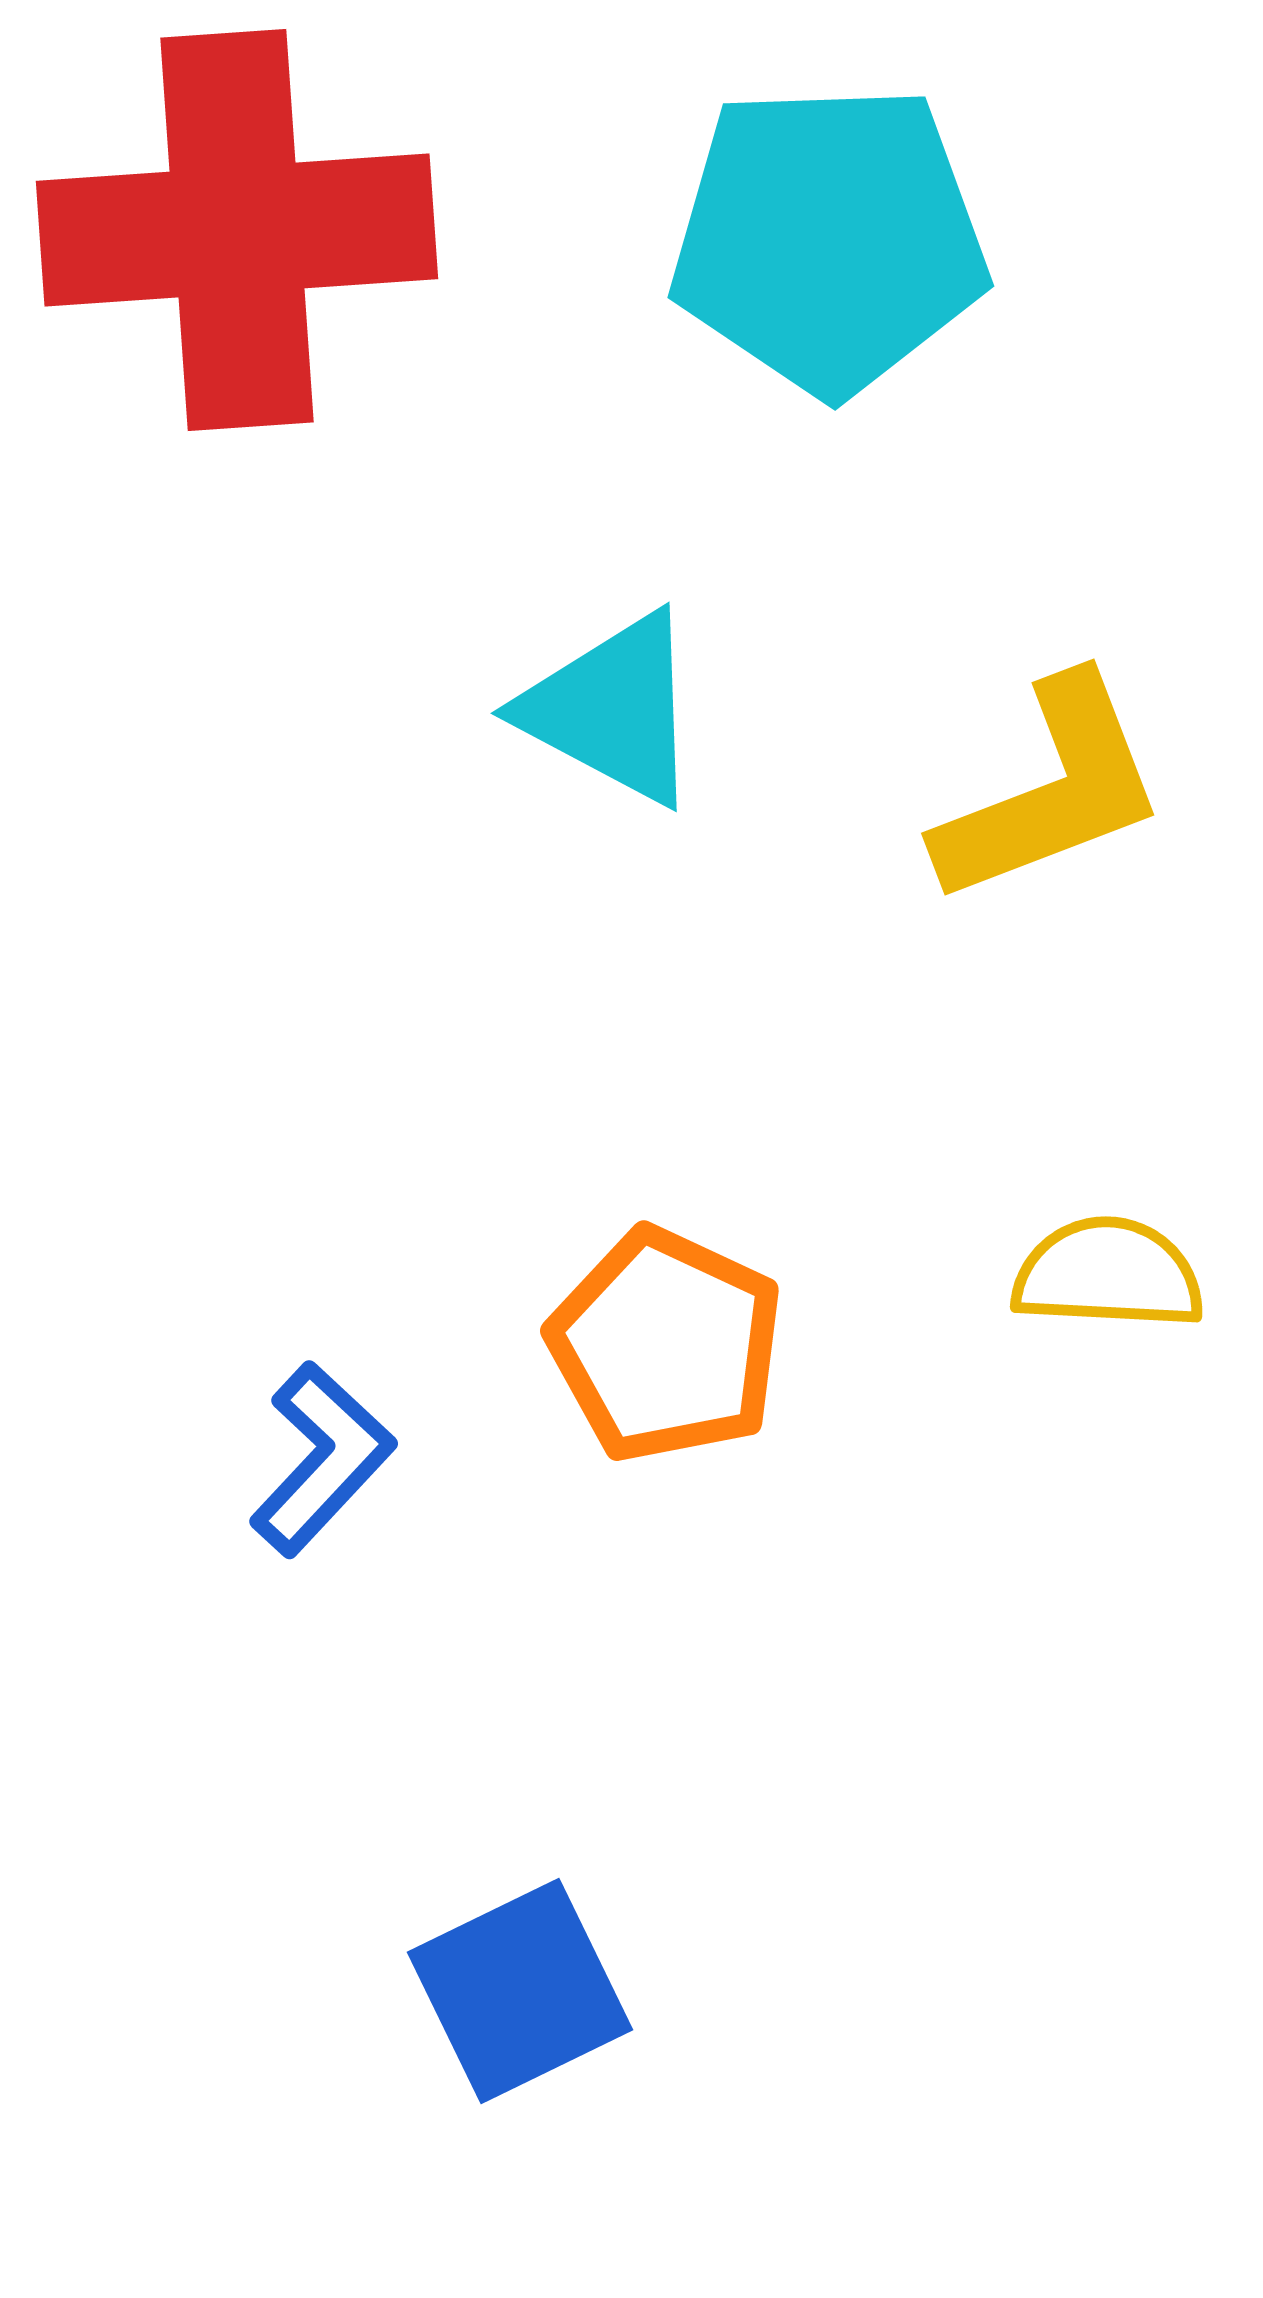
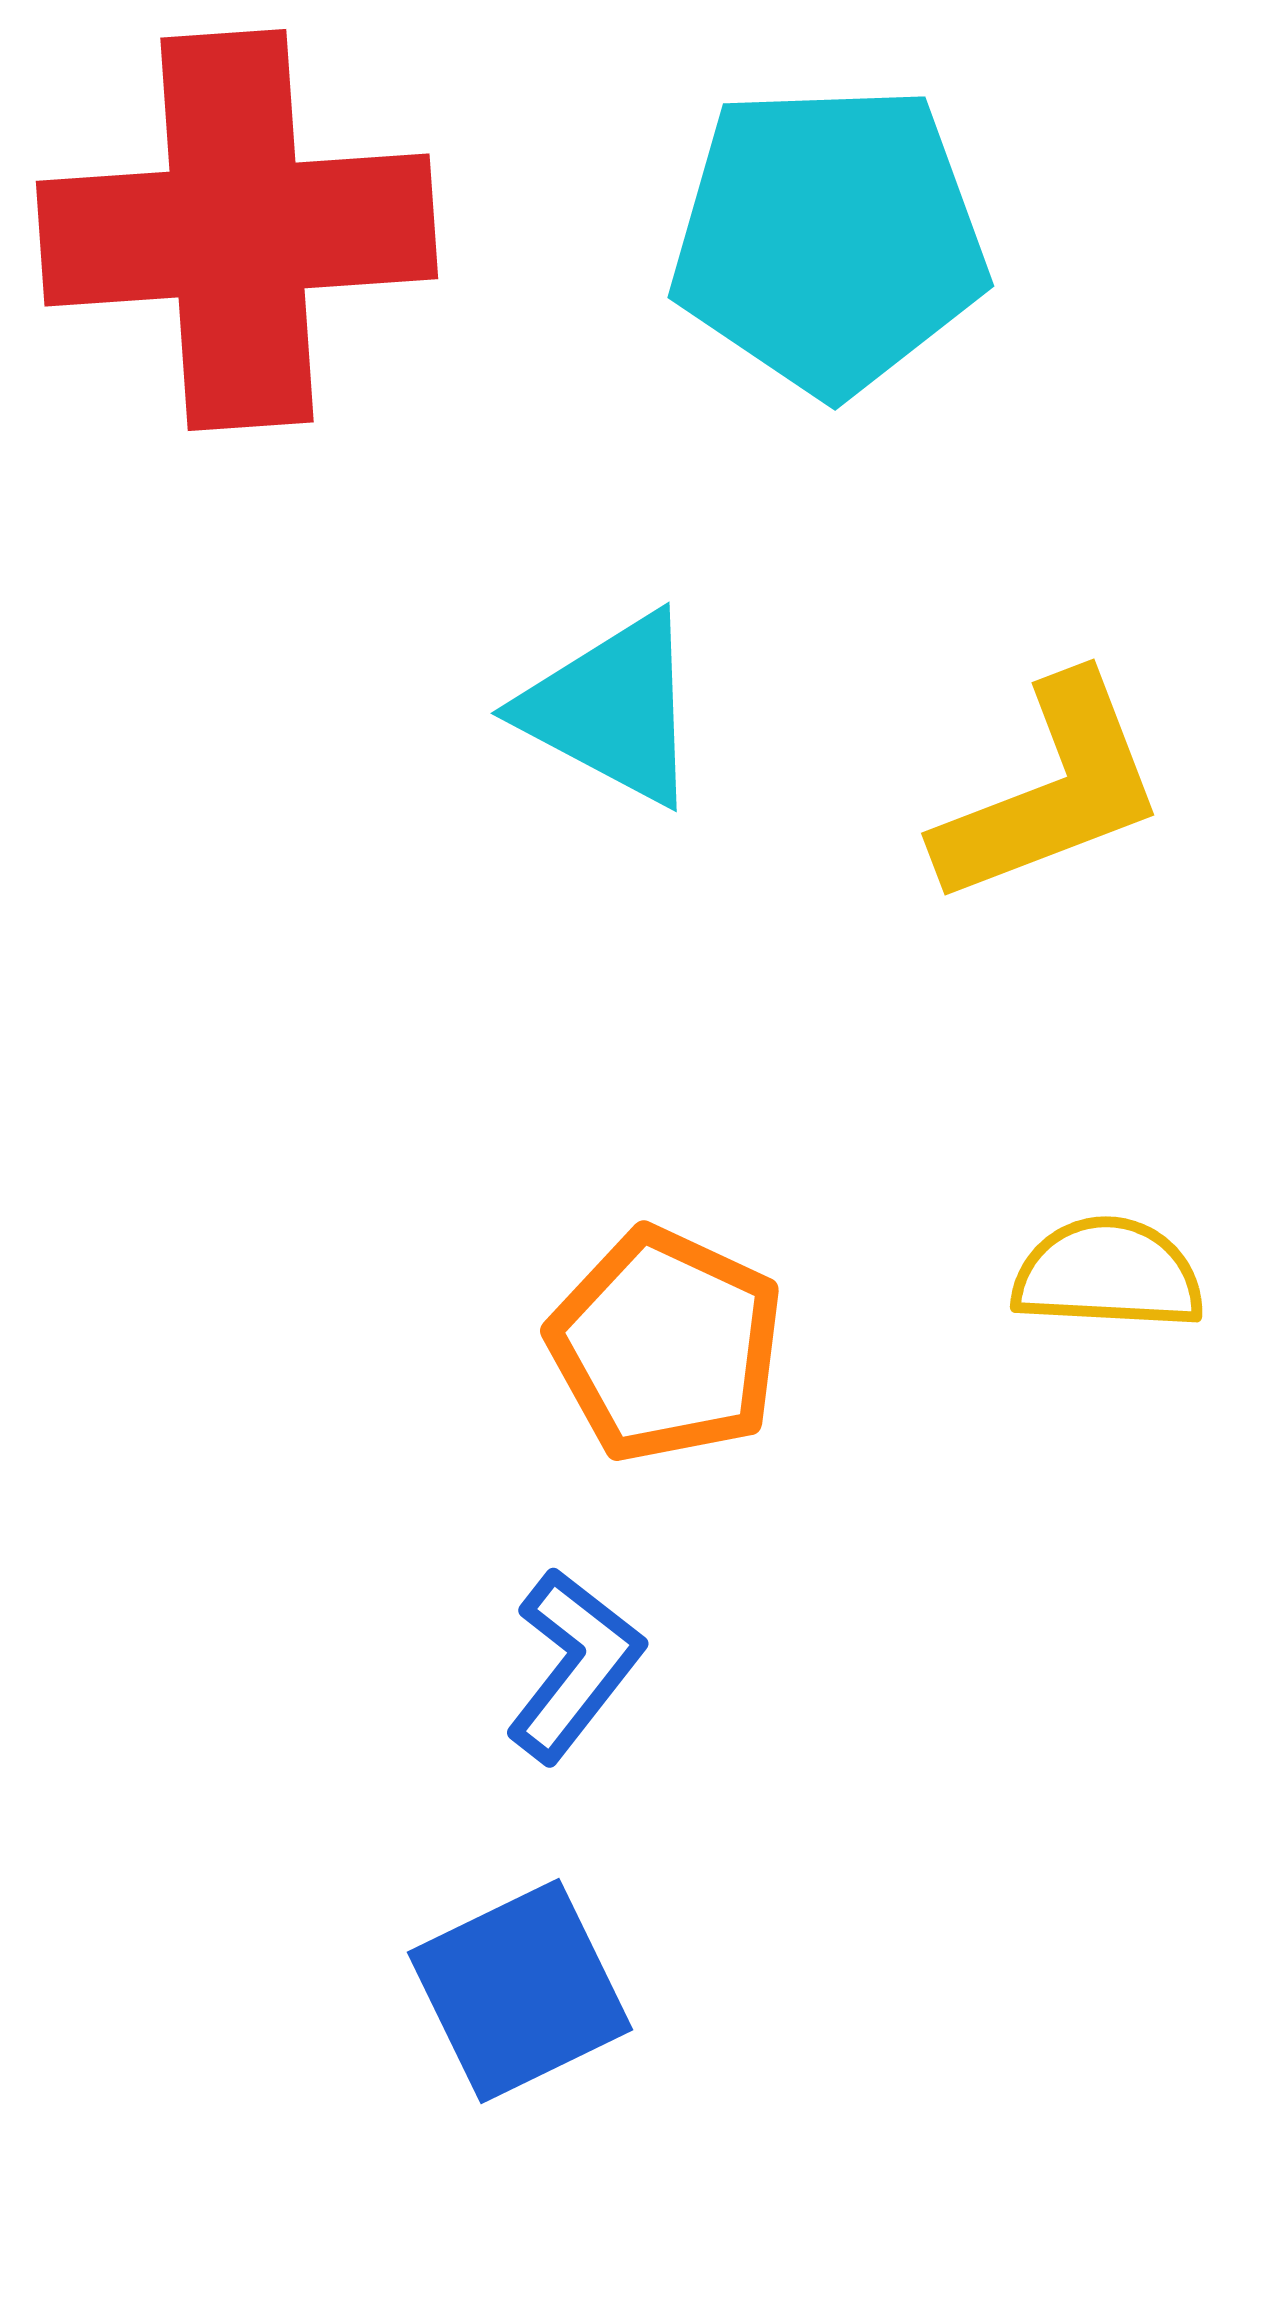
blue L-shape: moved 252 px right, 206 px down; rotated 5 degrees counterclockwise
